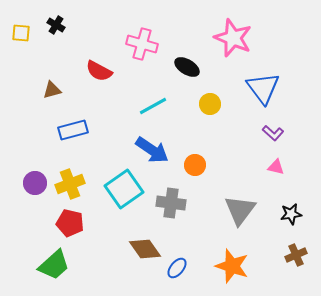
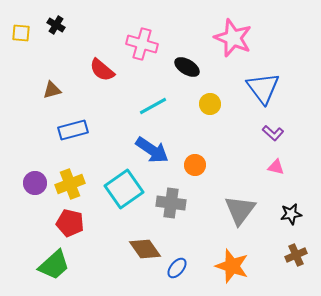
red semicircle: moved 3 px right, 1 px up; rotated 12 degrees clockwise
